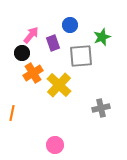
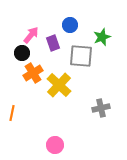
gray square: rotated 10 degrees clockwise
